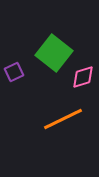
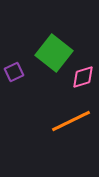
orange line: moved 8 px right, 2 px down
